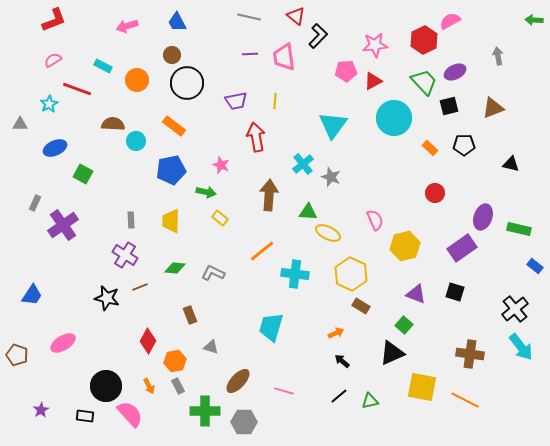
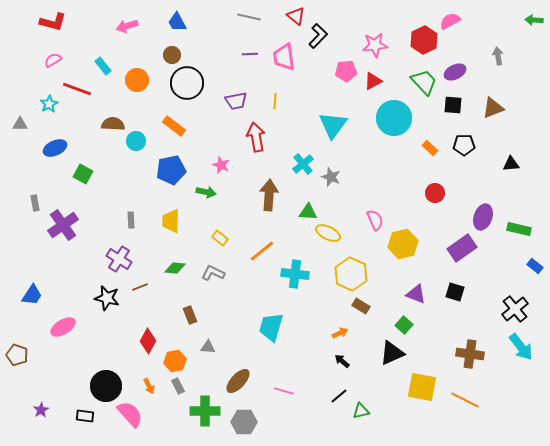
red L-shape at (54, 20): moved 1 px left, 2 px down; rotated 36 degrees clockwise
cyan rectangle at (103, 66): rotated 24 degrees clockwise
black square at (449, 106): moved 4 px right, 1 px up; rotated 18 degrees clockwise
black triangle at (511, 164): rotated 18 degrees counterclockwise
gray rectangle at (35, 203): rotated 35 degrees counterclockwise
yellow rectangle at (220, 218): moved 20 px down
yellow hexagon at (405, 246): moved 2 px left, 2 px up
purple cross at (125, 255): moved 6 px left, 4 px down
orange arrow at (336, 333): moved 4 px right
pink ellipse at (63, 343): moved 16 px up
gray triangle at (211, 347): moved 3 px left; rotated 14 degrees counterclockwise
green triangle at (370, 401): moved 9 px left, 10 px down
